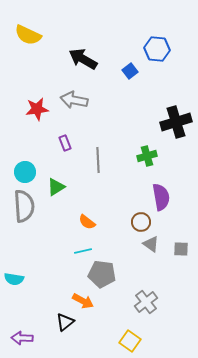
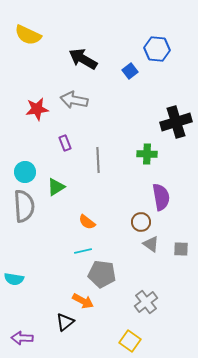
green cross: moved 2 px up; rotated 18 degrees clockwise
